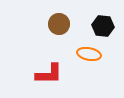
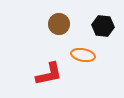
orange ellipse: moved 6 px left, 1 px down
red L-shape: rotated 12 degrees counterclockwise
